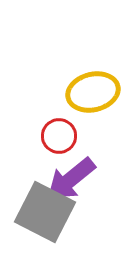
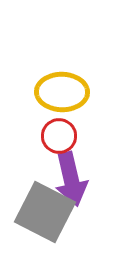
yellow ellipse: moved 31 px left; rotated 15 degrees clockwise
purple arrow: rotated 64 degrees counterclockwise
